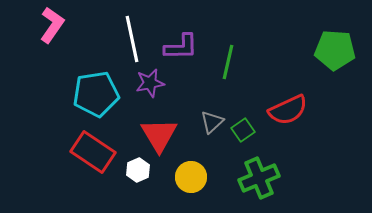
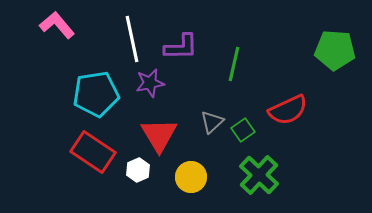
pink L-shape: moved 5 px right; rotated 75 degrees counterclockwise
green line: moved 6 px right, 2 px down
green cross: moved 3 px up; rotated 24 degrees counterclockwise
